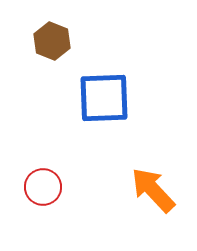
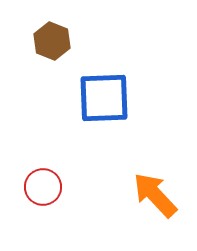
orange arrow: moved 2 px right, 5 px down
